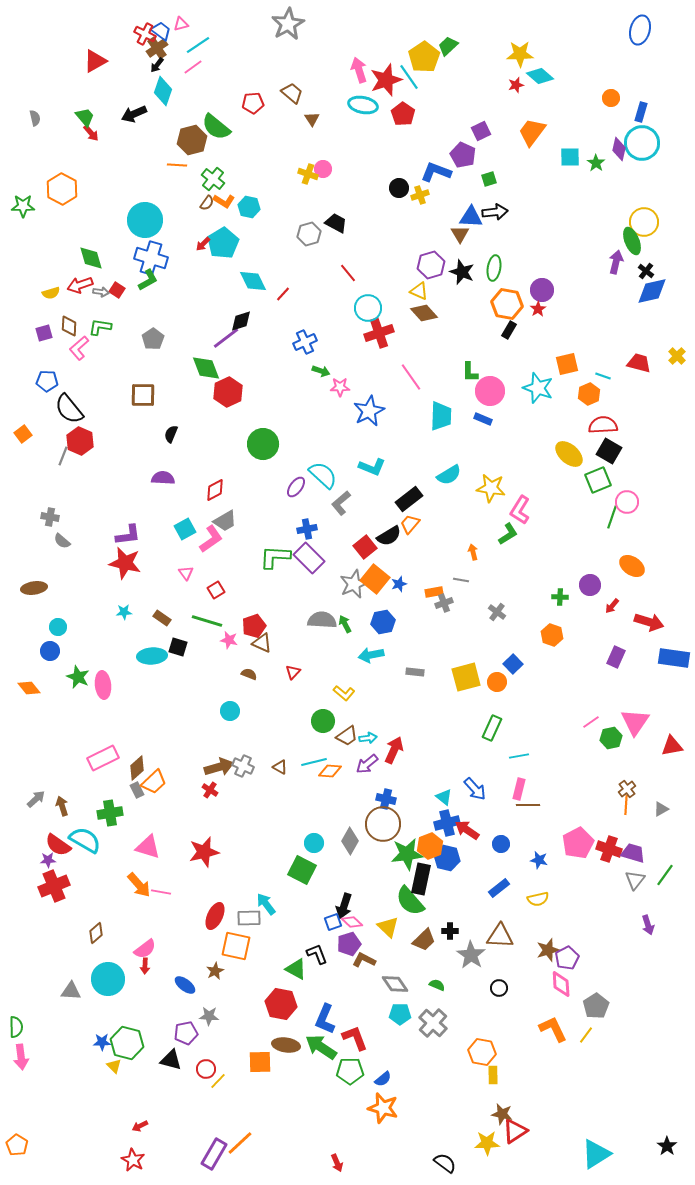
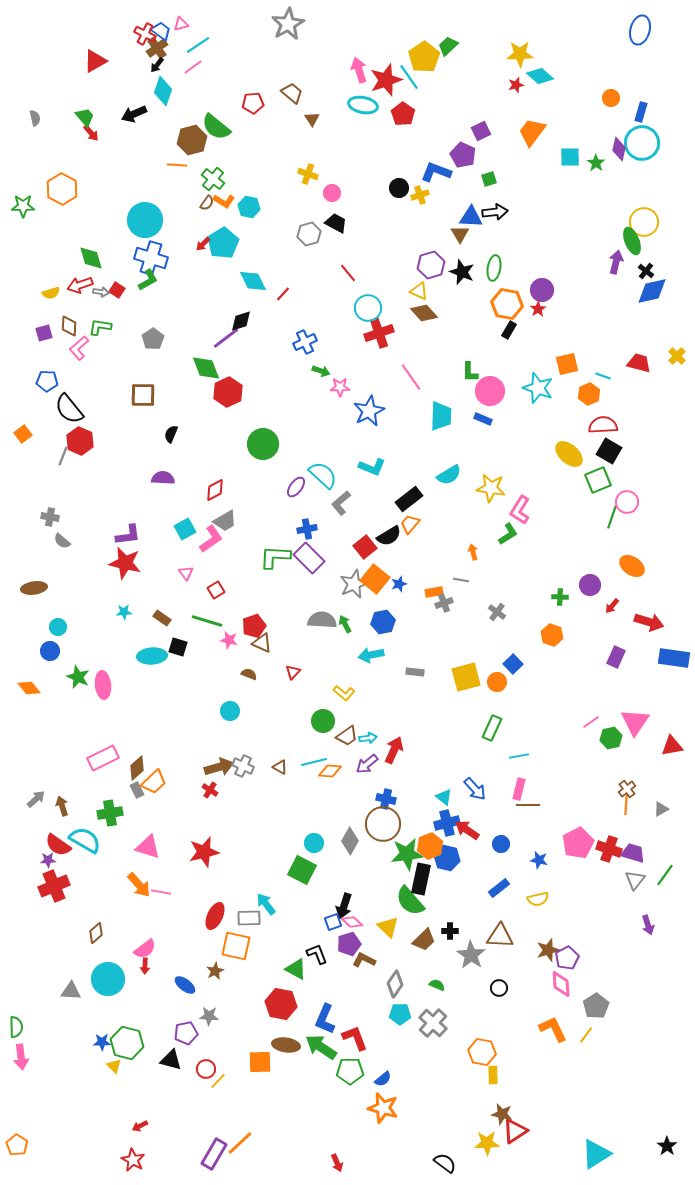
pink circle at (323, 169): moved 9 px right, 24 px down
gray diamond at (395, 984): rotated 68 degrees clockwise
